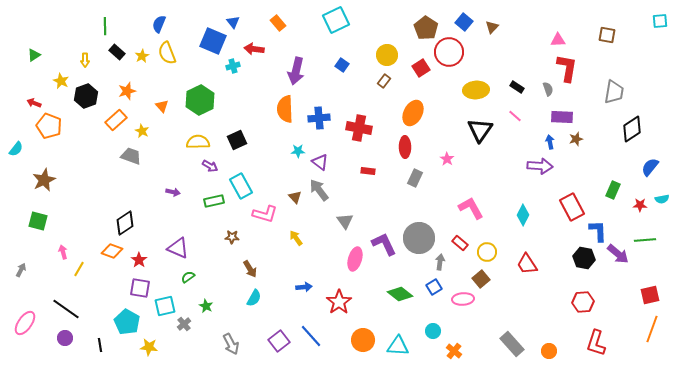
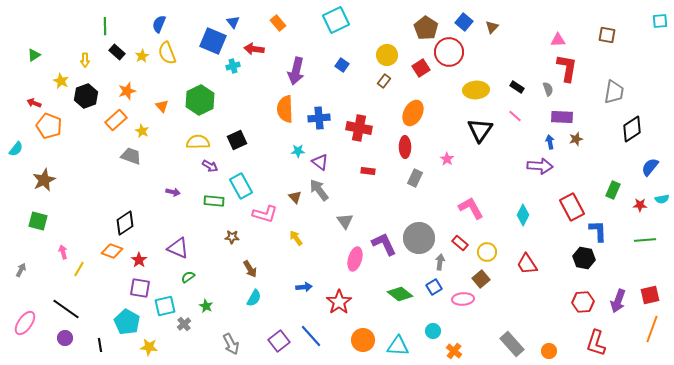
green rectangle at (214, 201): rotated 18 degrees clockwise
purple arrow at (618, 254): moved 47 px down; rotated 70 degrees clockwise
